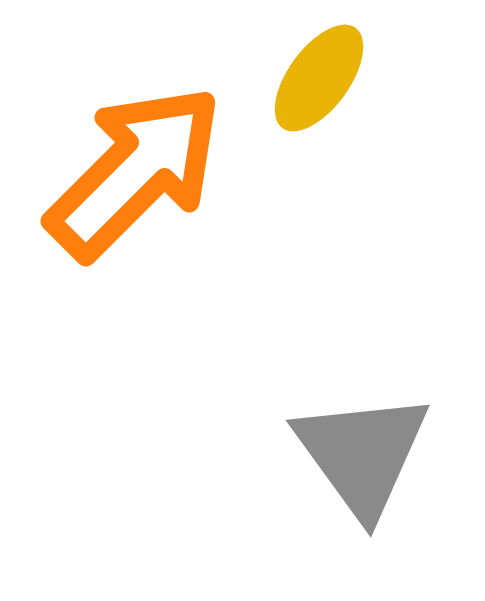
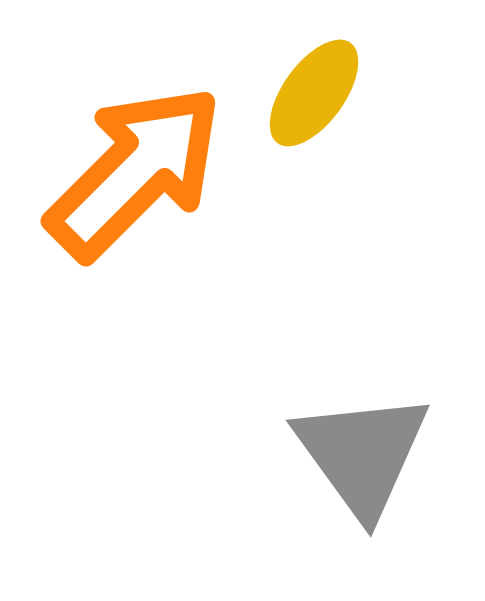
yellow ellipse: moved 5 px left, 15 px down
